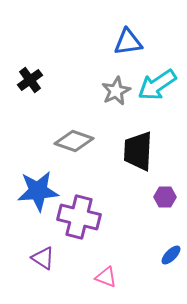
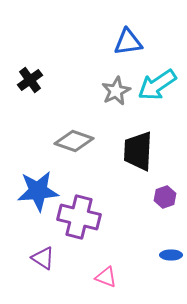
purple hexagon: rotated 20 degrees counterclockwise
blue ellipse: rotated 45 degrees clockwise
